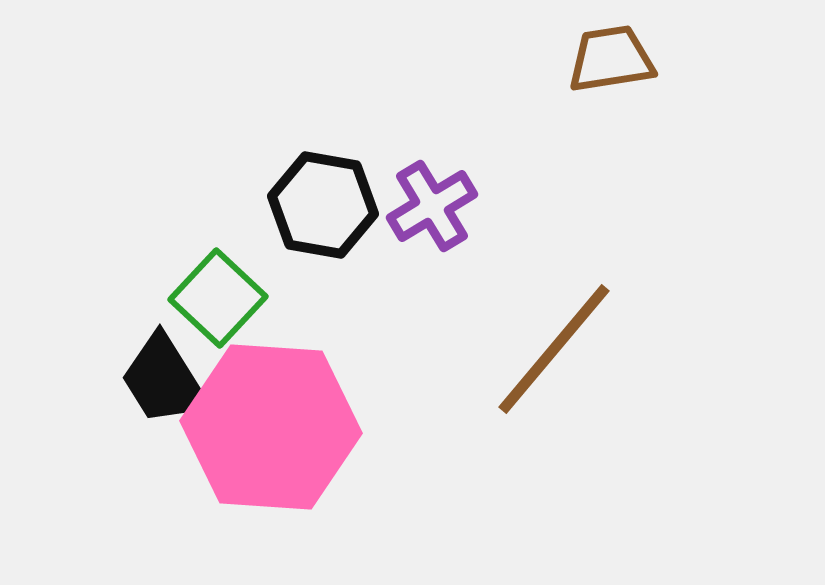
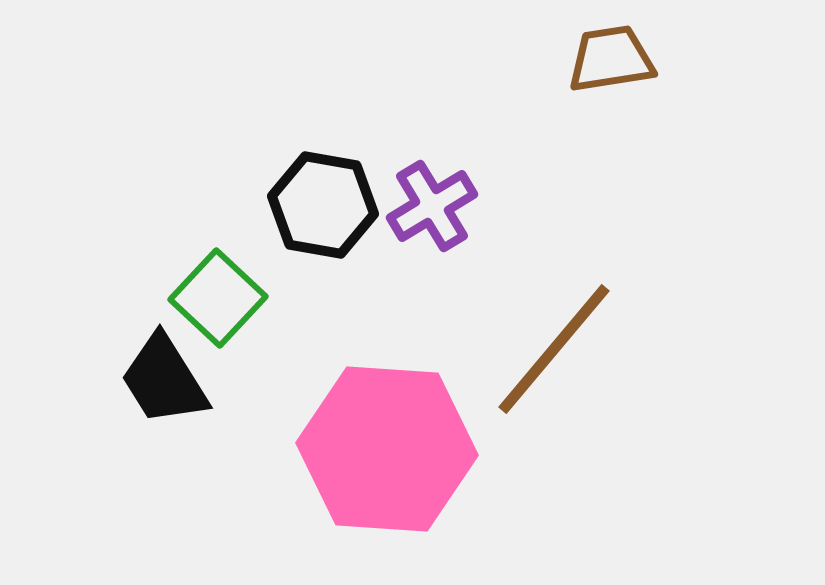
pink hexagon: moved 116 px right, 22 px down
